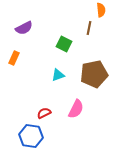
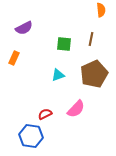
brown line: moved 2 px right, 11 px down
green square: rotated 21 degrees counterclockwise
brown pentagon: rotated 12 degrees counterclockwise
pink semicircle: rotated 18 degrees clockwise
red semicircle: moved 1 px right, 1 px down
